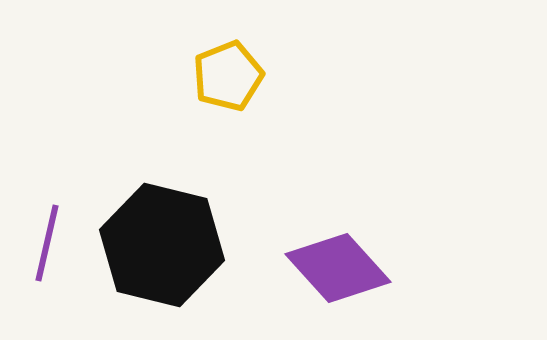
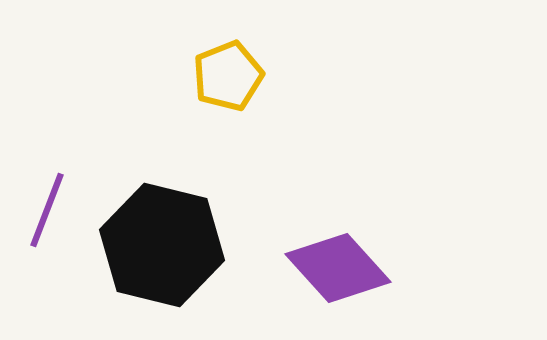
purple line: moved 33 px up; rotated 8 degrees clockwise
